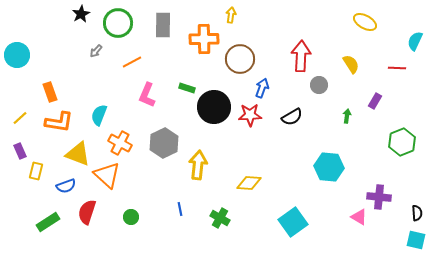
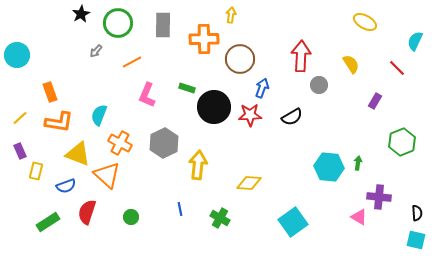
red line at (397, 68): rotated 42 degrees clockwise
green arrow at (347, 116): moved 11 px right, 47 px down
